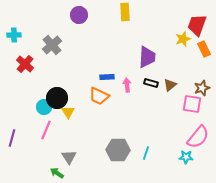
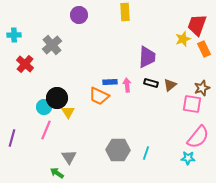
blue rectangle: moved 3 px right, 5 px down
cyan star: moved 2 px right, 1 px down
